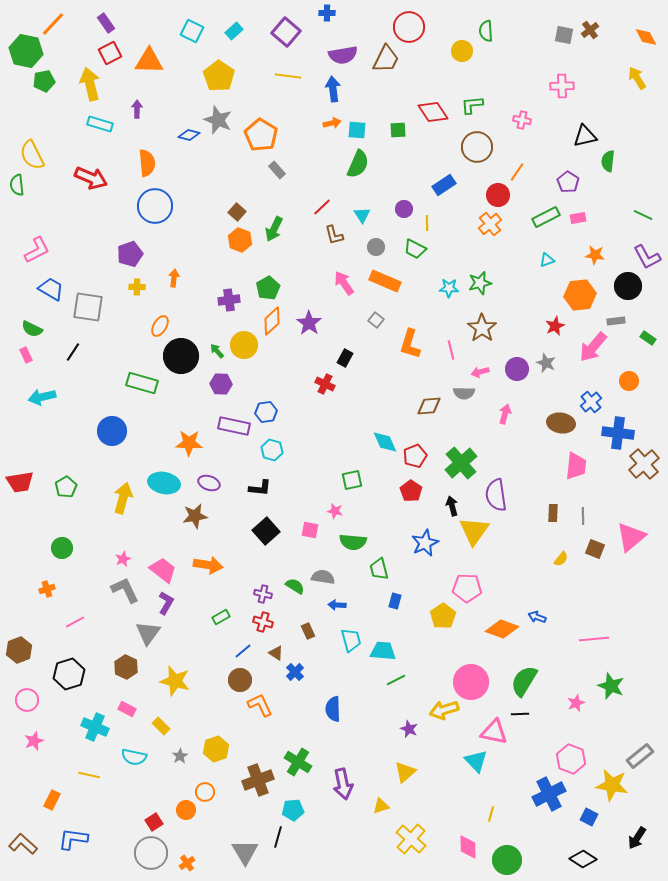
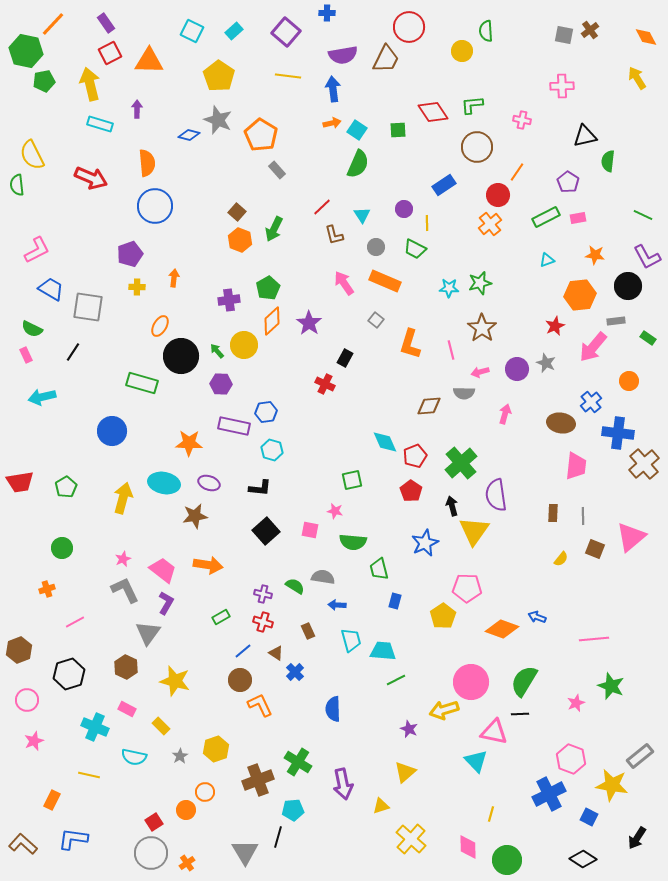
cyan square at (357, 130): rotated 30 degrees clockwise
